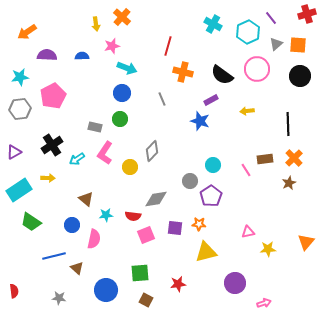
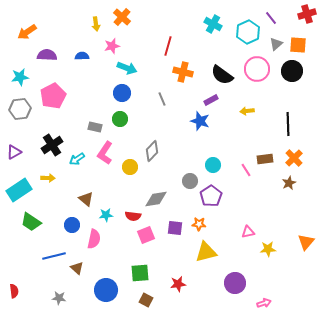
black circle at (300, 76): moved 8 px left, 5 px up
